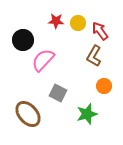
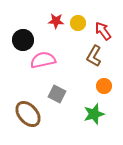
red arrow: moved 3 px right
pink semicircle: rotated 35 degrees clockwise
gray square: moved 1 px left, 1 px down
green star: moved 7 px right
